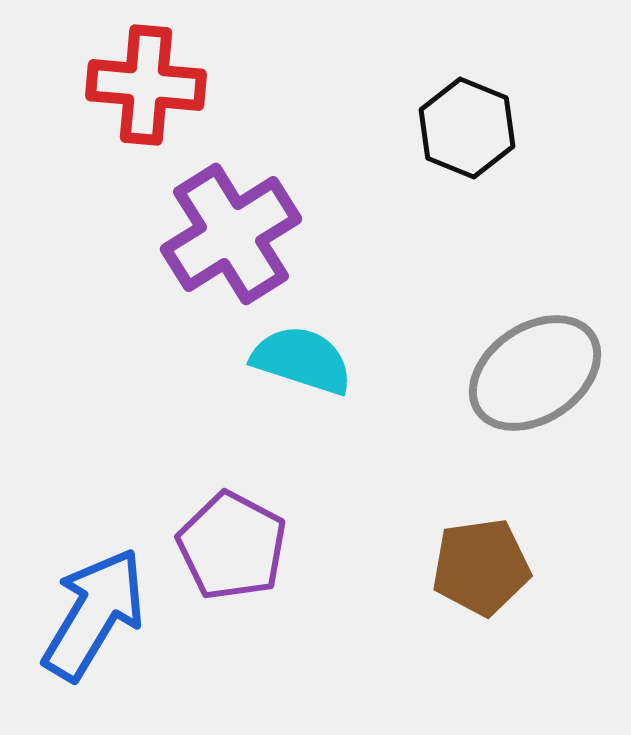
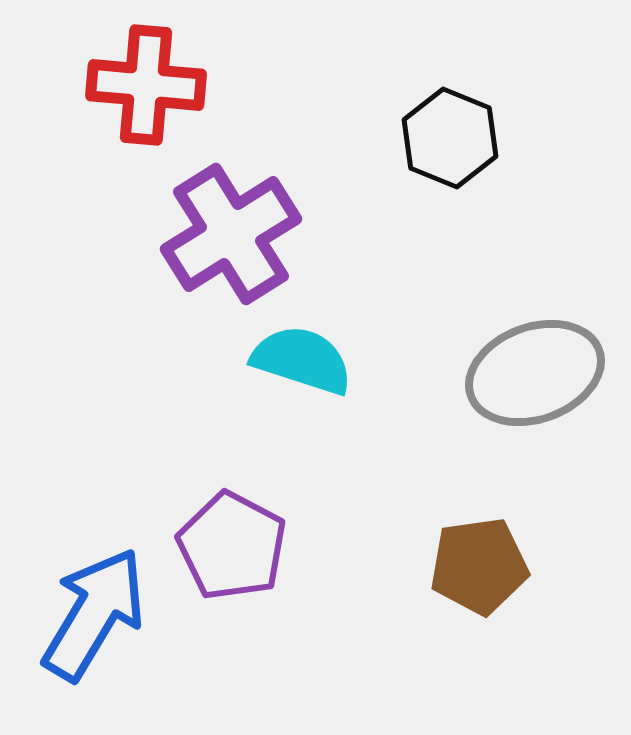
black hexagon: moved 17 px left, 10 px down
gray ellipse: rotated 14 degrees clockwise
brown pentagon: moved 2 px left, 1 px up
